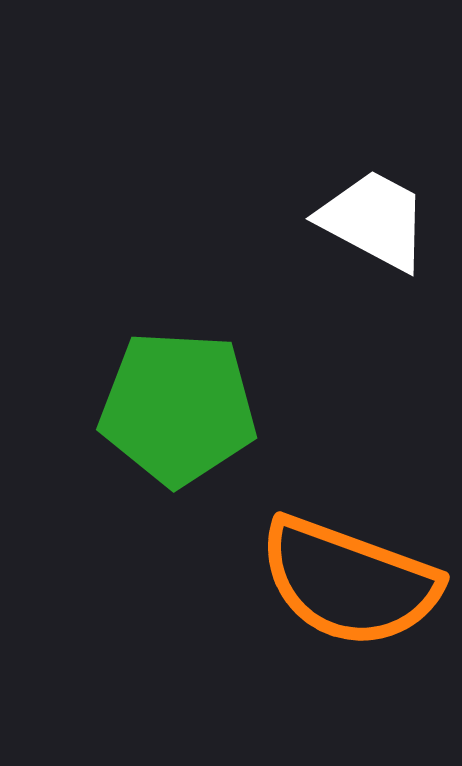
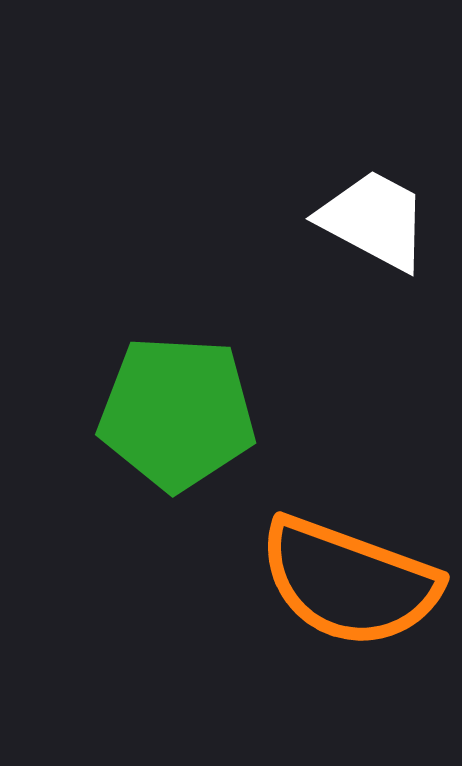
green pentagon: moved 1 px left, 5 px down
